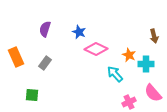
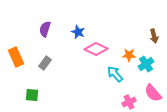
blue star: moved 1 px left
orange star: rotated 24 degrees counterclockwise
cyan cross: rotated 35 degrees counterclockwise
